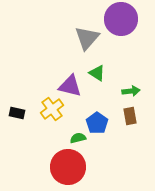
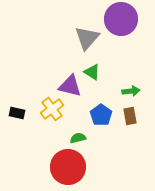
green triangle: moved 5 px left, 1 px up
blue pentagon: moved 4 px right, 8 px up
